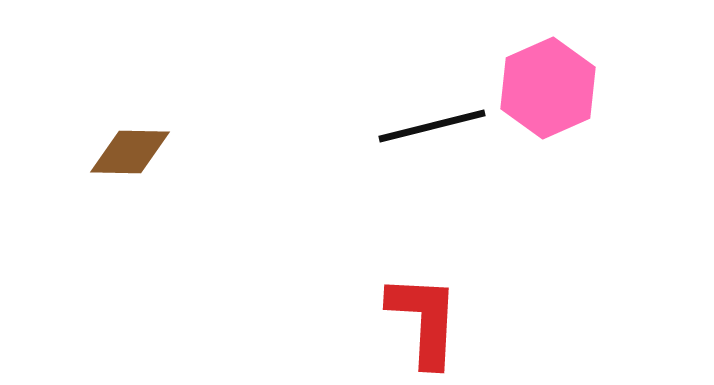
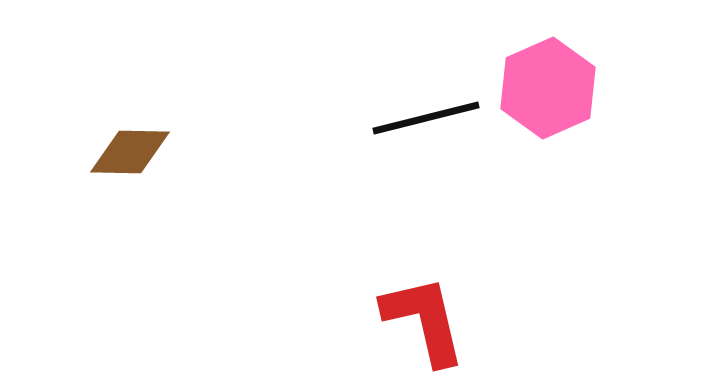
black line: moved 6 px left, 8 px up
red L-shape: rotated 16 degrees counterclockwise
